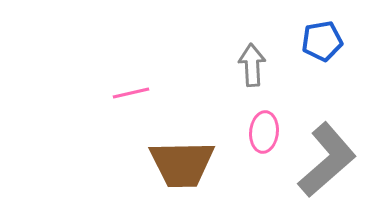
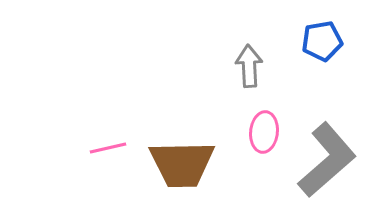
gray arrow: moved 3 px left, 1 px down
pink line: moved 23 px left, 55 px down
